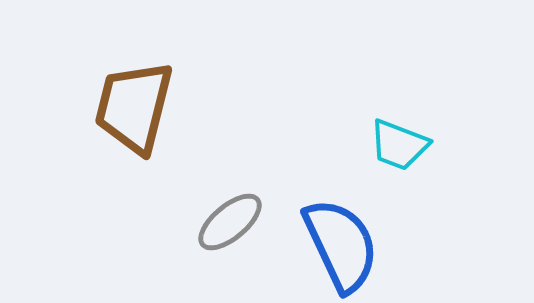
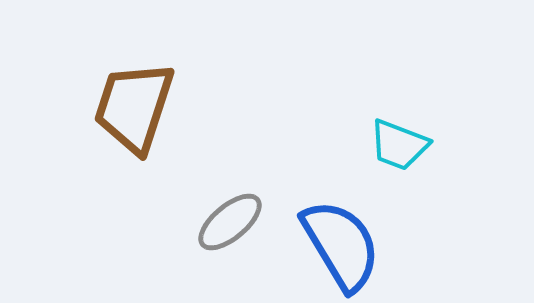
brown trapezoid: rotated 4 degrees clockwise
blue semicircle: rotated 6 degrees counterclockwise
